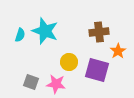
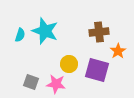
yellow circle: moved 2 px down
